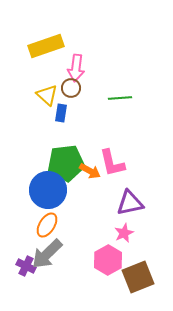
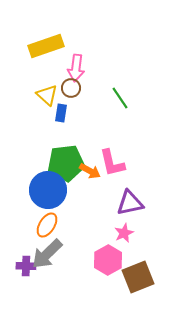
green line: rotated 60 degrees clockwise
purple cross: rotated 24 degrees counterclockwise
